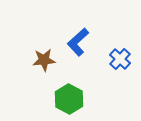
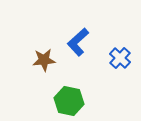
blue cross: moved 1 px up
green hexagon: moved 2 px down; rotated 16 degrees counterclockwise
